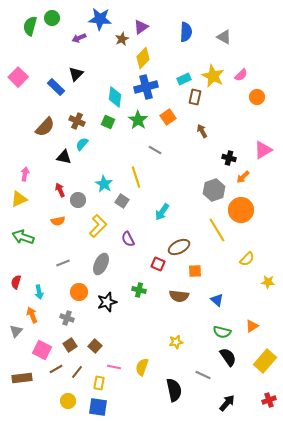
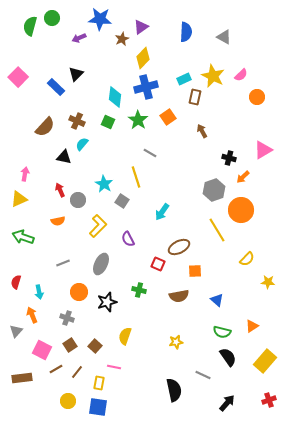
gray line at (155, 150): moved 5 px left, 3 px down
brown semicircle at (179, 296): rotated 18 degrees counterclockwise
yellow semicircle at (142, 367): moved 17 px left, 31 px up
